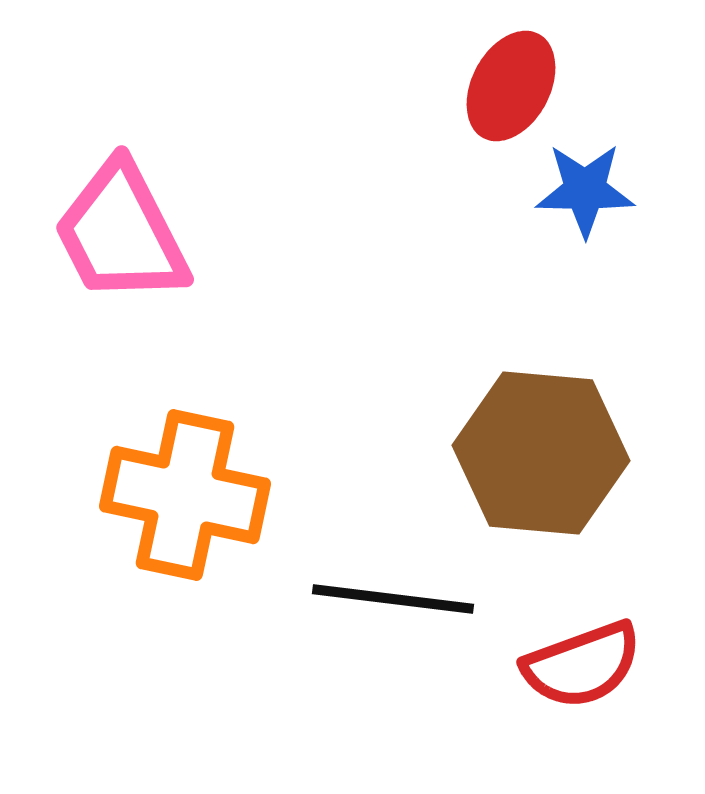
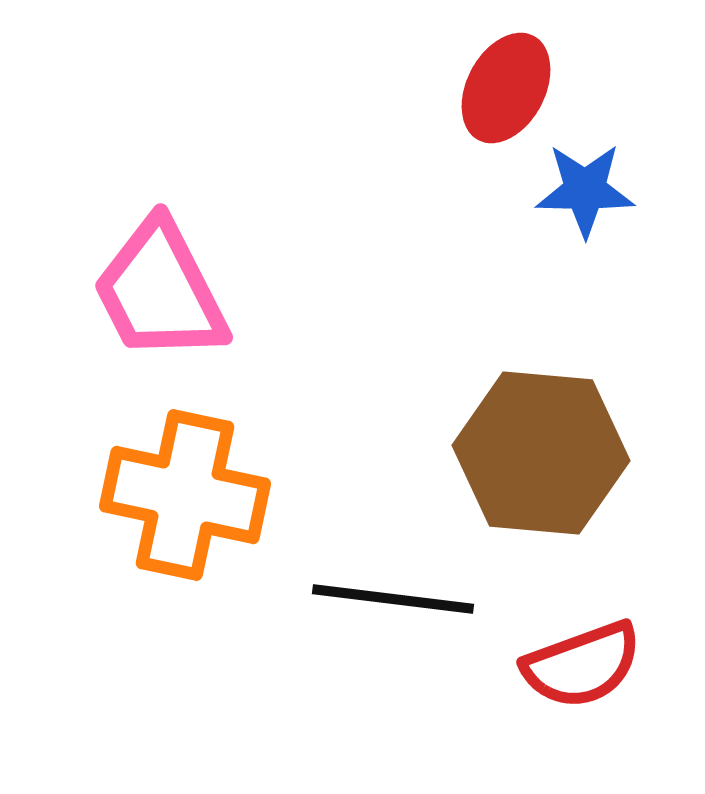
red ellipse: moved 5 px left, 2 px down
pink trapezoid: moved 39 px right, 58 px down
